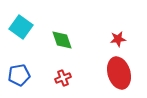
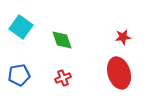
red star: moved 5 px right, 2 px up
